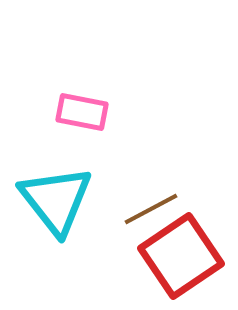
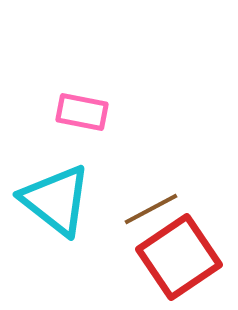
cyan triangle: rotated 14 degrees counterclockwise
red square: moved 2 px left, 1 px down
